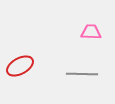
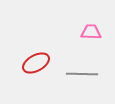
red ellipse: moved 16 px right, 3 px up
